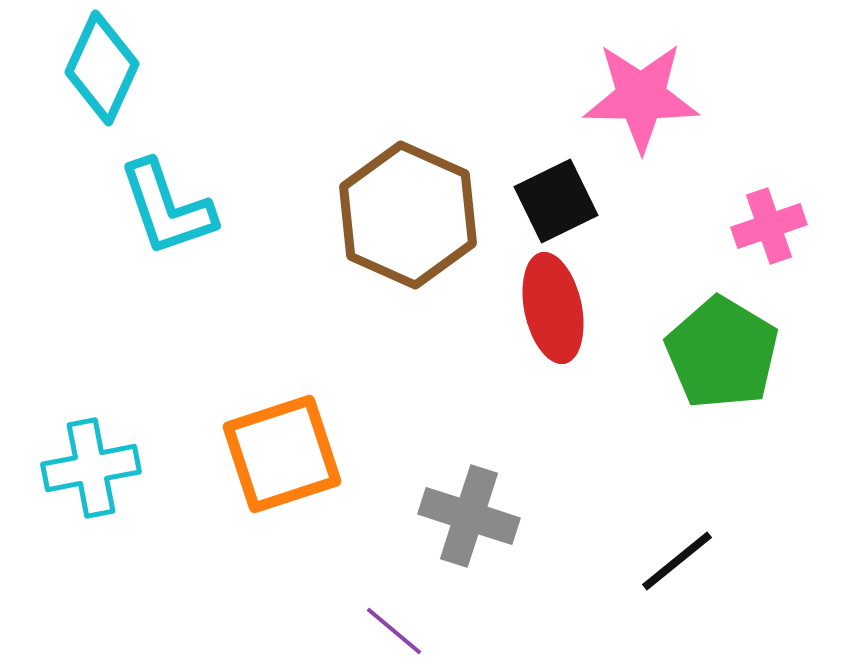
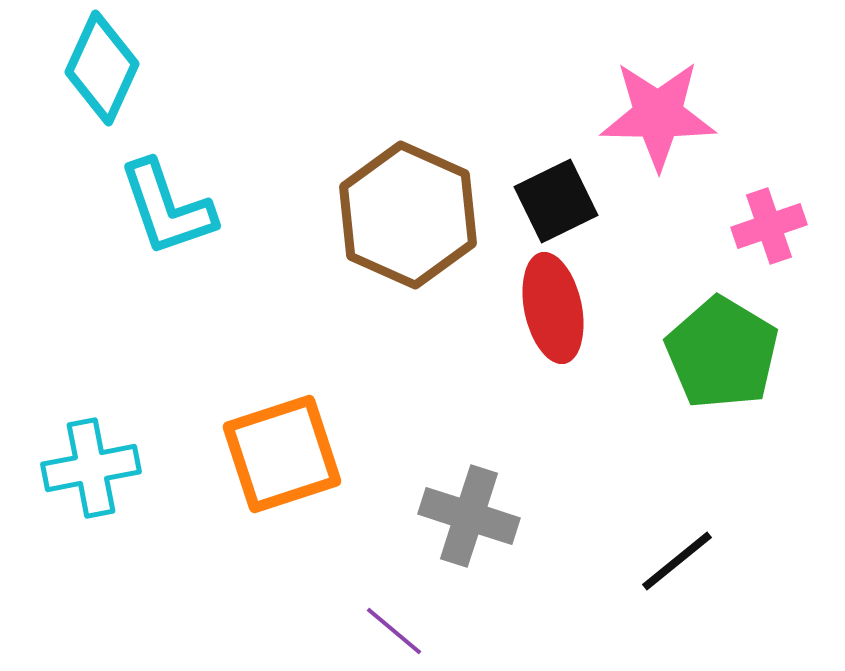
pink star: moved 17 px right, 18 px down
